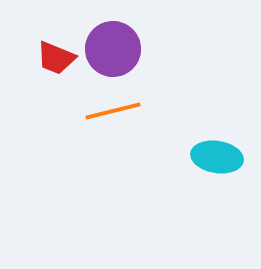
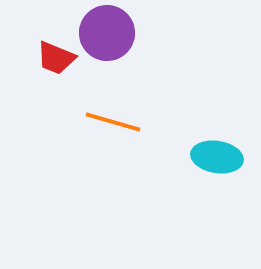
purple circle: moved 6 px left, 16 px up
orange line: moved 11 px down; rotated 30 degrees clockwise
